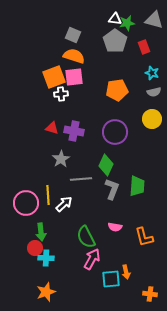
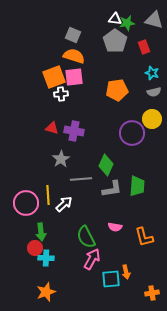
purple circle: moved 17 px right, 1 px down
gray L-shape: rotated 60 degrees clockwise
orange cross: moved 2 px right, 1 px up; rotated 16 degrees counterclockwise
